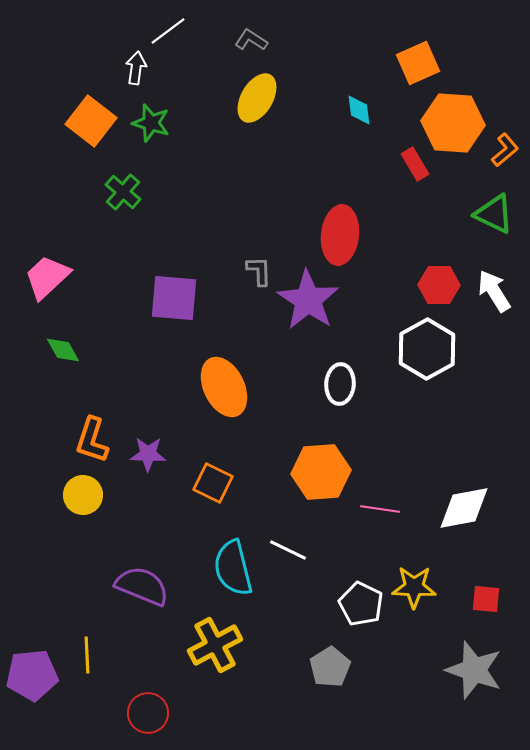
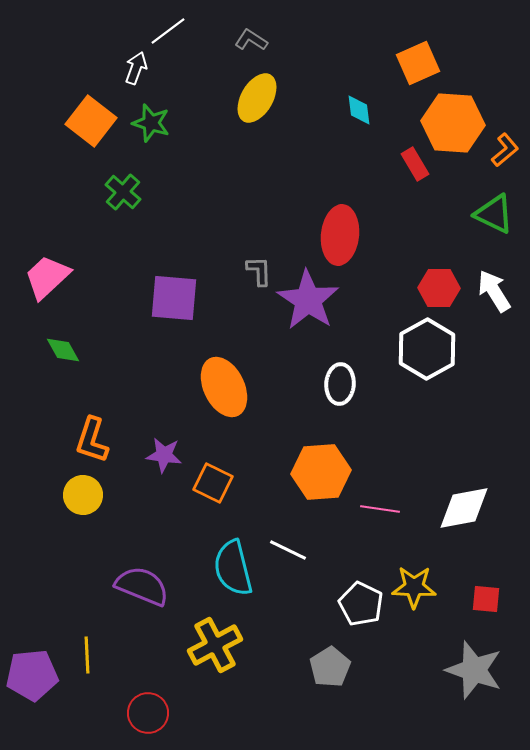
white arrow at (136, 68): rotated 12 degrees clockwise
red hexagon at (439, 285): moved 3 px down
purple star at (148, 454): moved 16 px right, 1 px down; rotated 6 degrees clockwise
